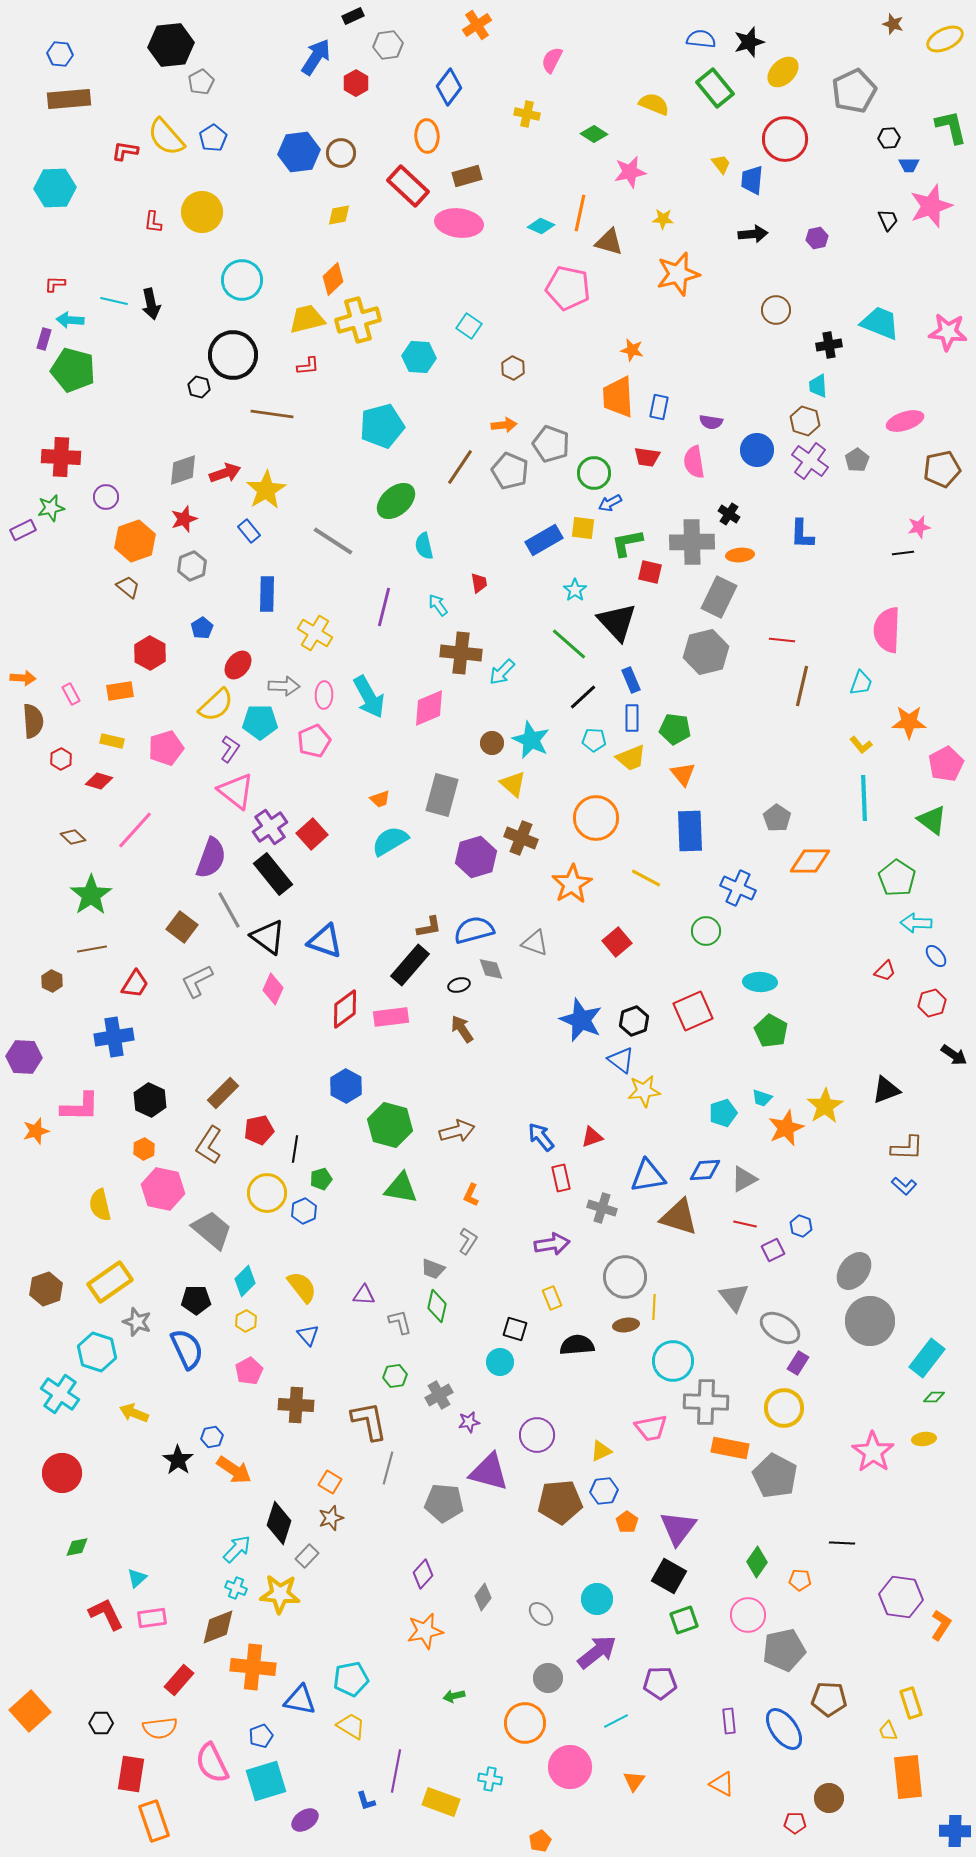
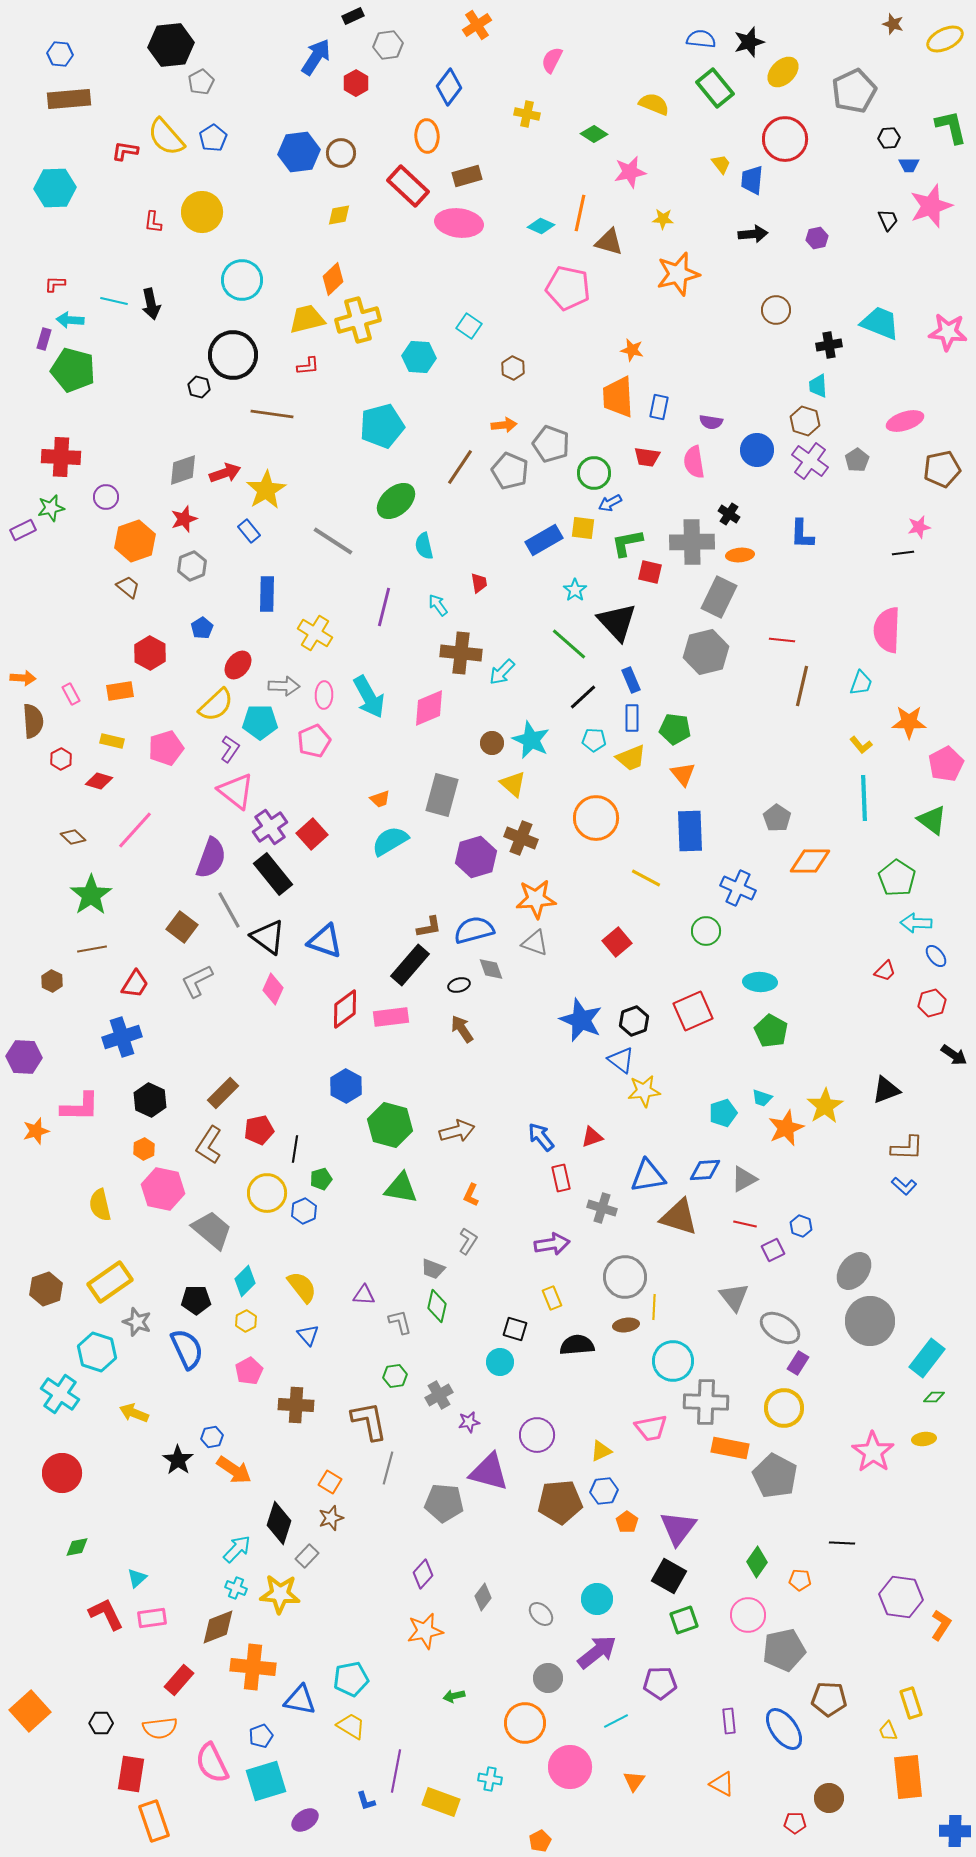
orange star at (572, 884): moved 36 px left, 15 px down; rotated 27 degrees clockwise
blue cross at (114, 1037): moved 8 px right; rotated 9 degrees counterclockwise
